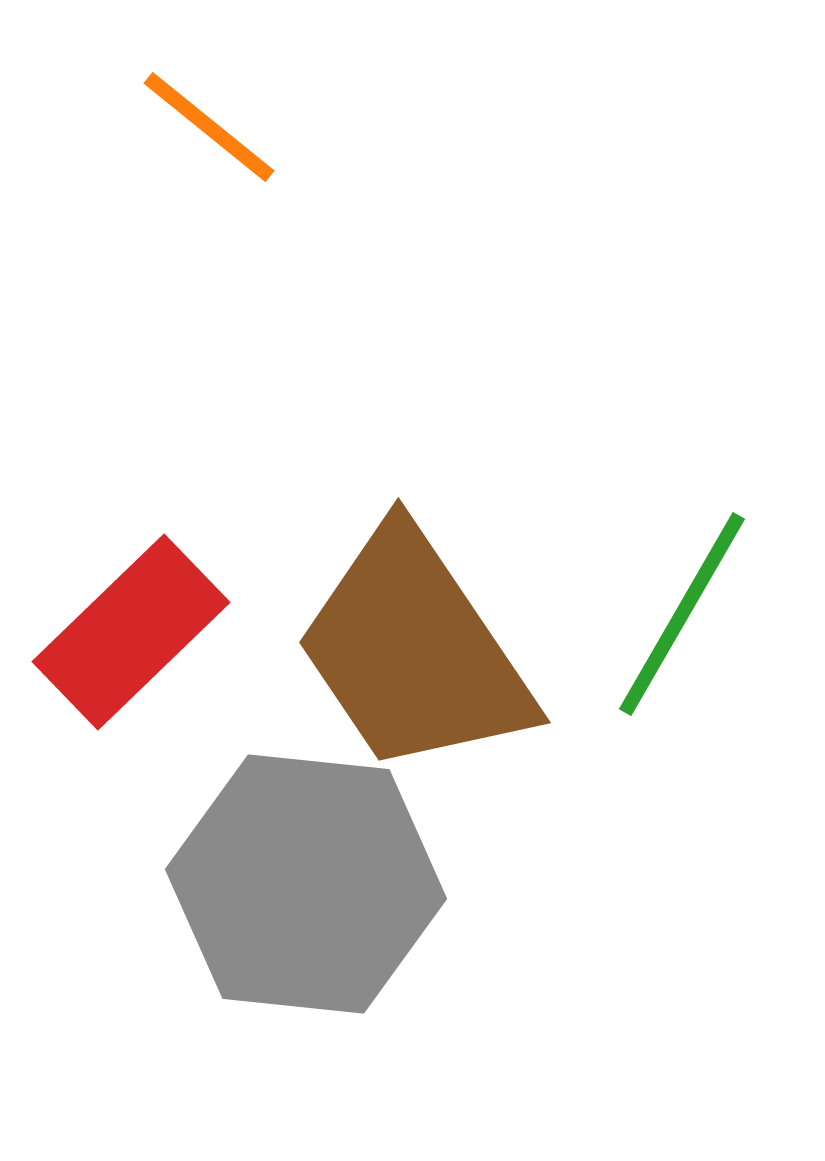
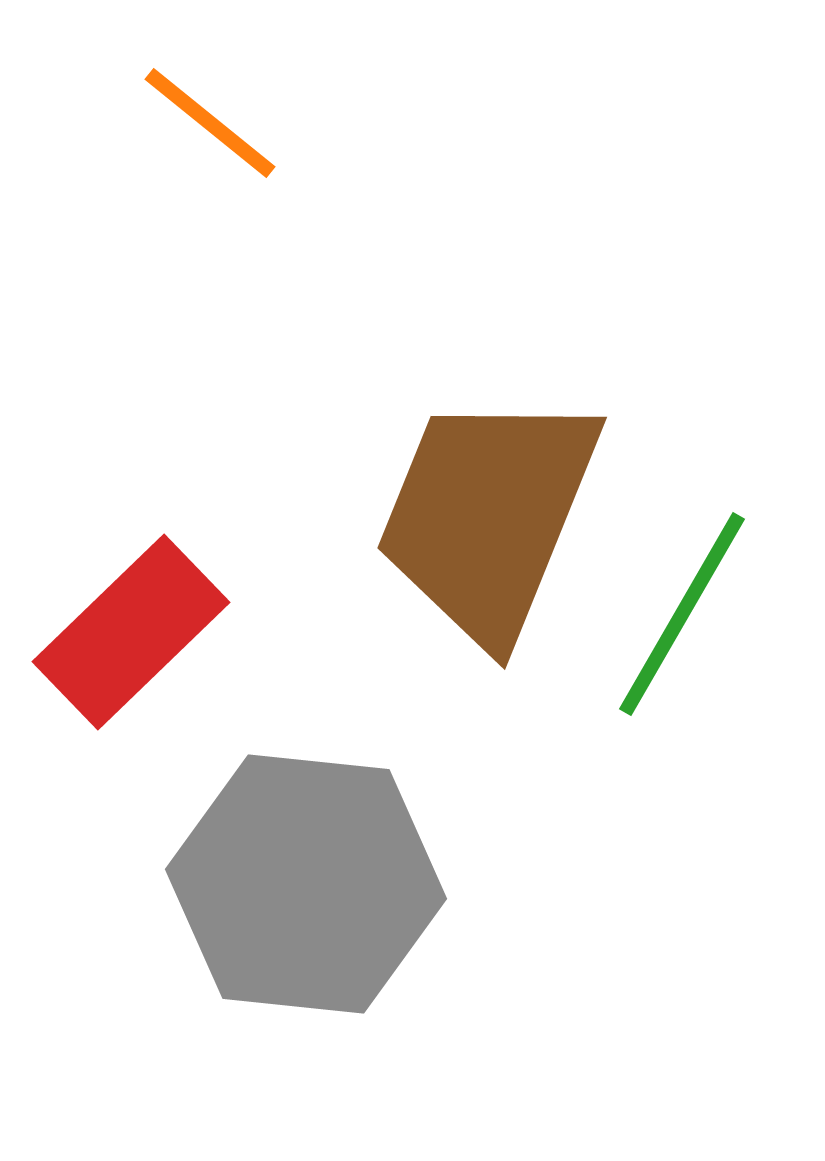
orange line: moved 1 px right, 4 px up
brown trapezoid: moved 74 px right, 135 px up; rotated 56 degrees clockwise
